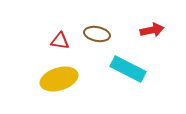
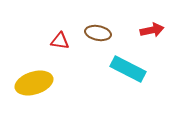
brown ellipse: moved 1 px right, 1 px up
yellow ellipse: moved 25 px left, 4 px down
